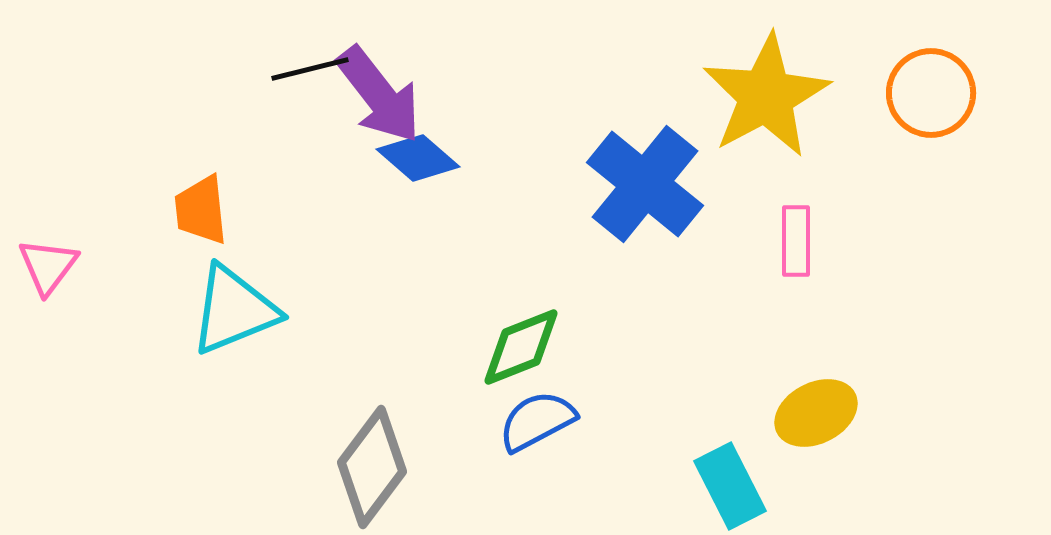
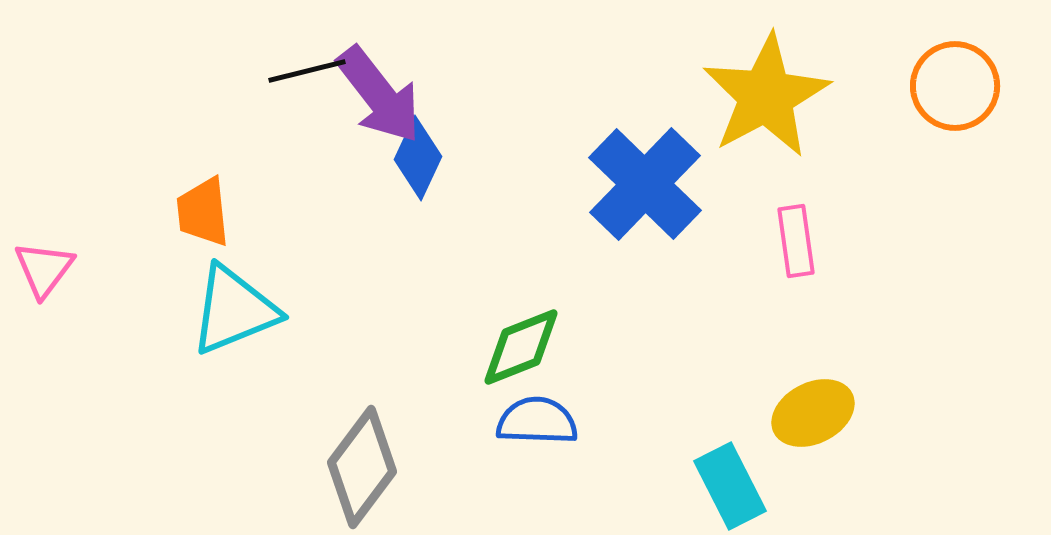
black line: moved 3 px left, 2 px down
orange circle: moved 24 px right, 7 px up
blue diamond: rotated 74 degrees clockwise
blue cross: rotated 5 degrees clockwise
orange trapezoid: moved 2 px right, 2 px down
pink rectangle: rotated 8 degrees counterclockwise
pink triangle: moved 4 px left, 3 px down
yellow ellipse: moved 3 px left
blue semicircle: rotated 30 degrees clockwise
gray diamond: moved 10 px left
